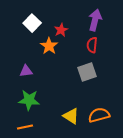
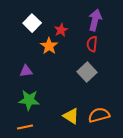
red semicircle: moved 1 px up
gray square: rotated 24 degrees counterclockwise
